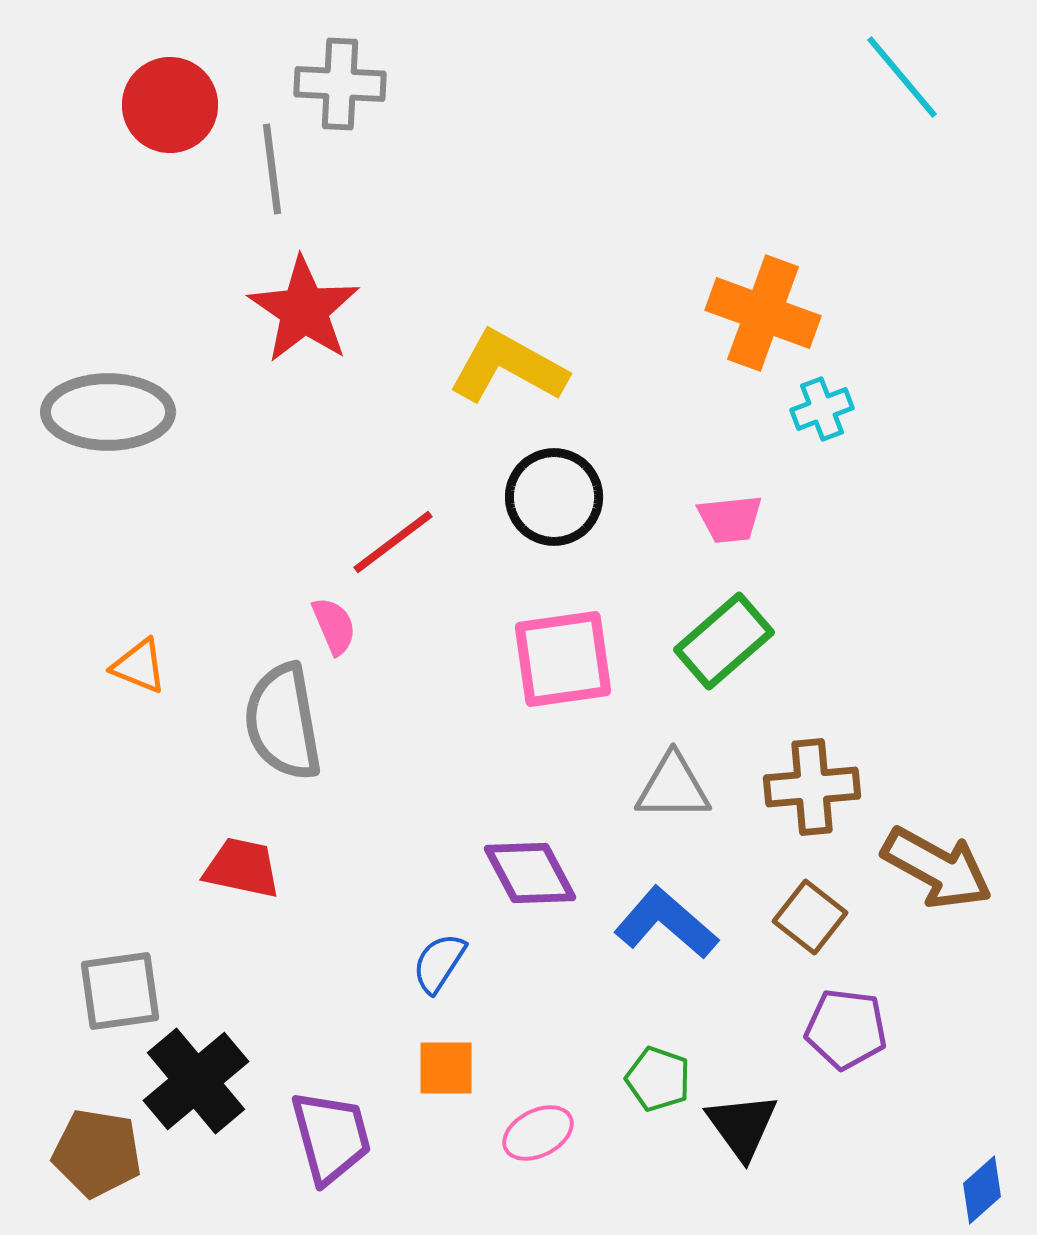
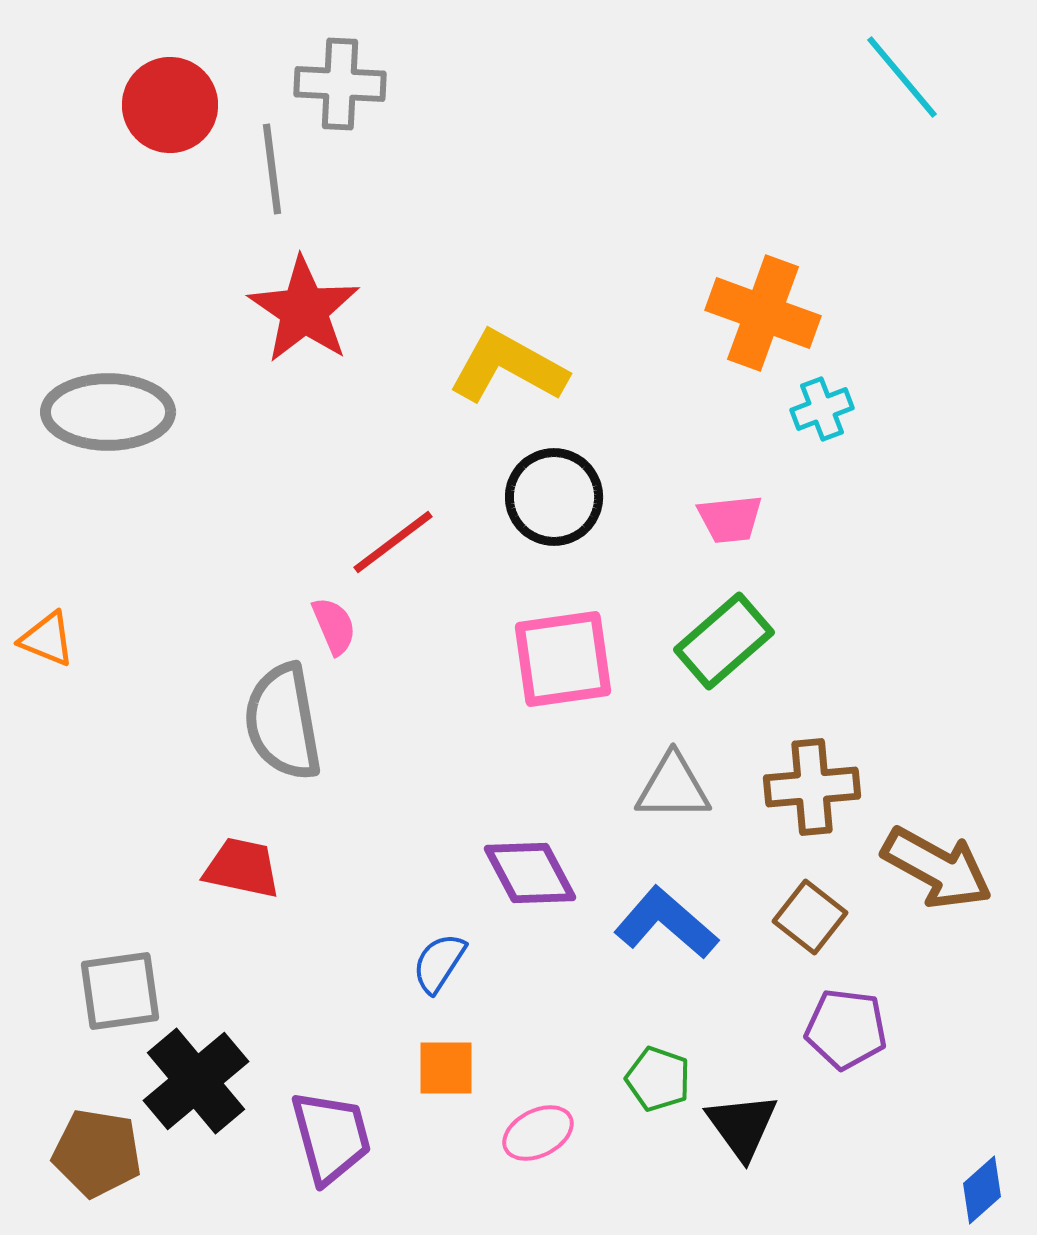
orange triangle: moved 92 px left, 27 px up
